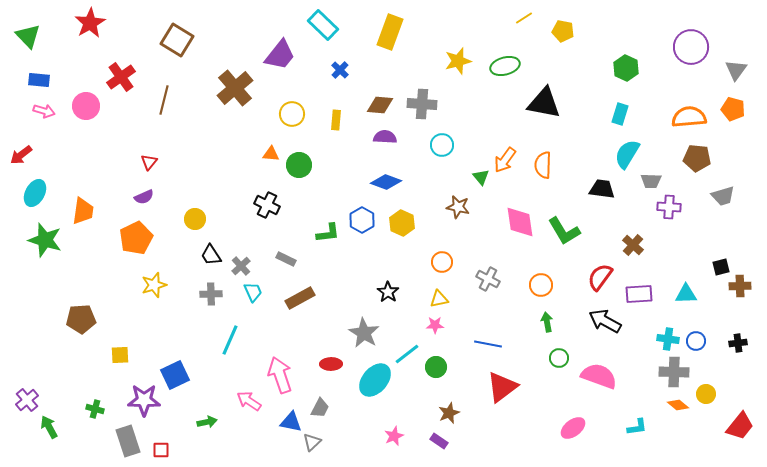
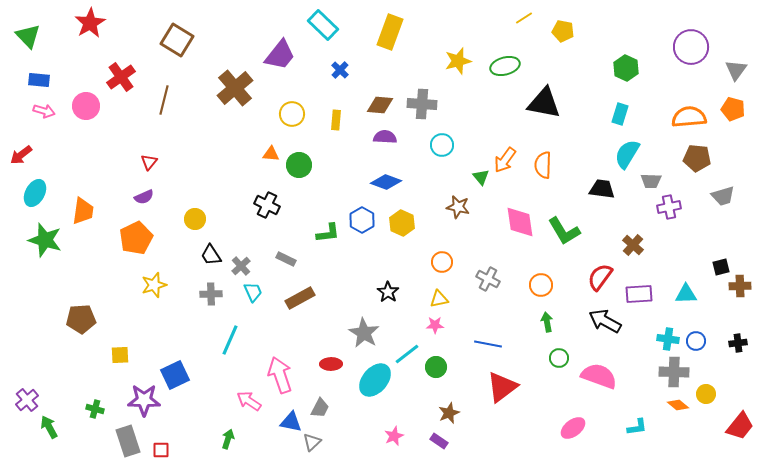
purple cross at (669, 207): rotated 15 degrees counterclockwise
green arrow at (207, 422): moved 21 px right, 17 px down; rotated 60 degrees counterclockwise
